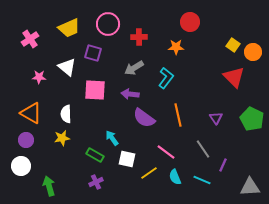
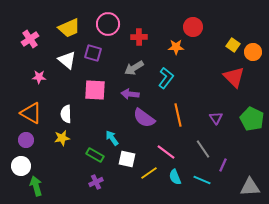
red circle: moved 3 px right, 5 px down
white triangle: moved 7 px up
green arrow: moved 13 px left
